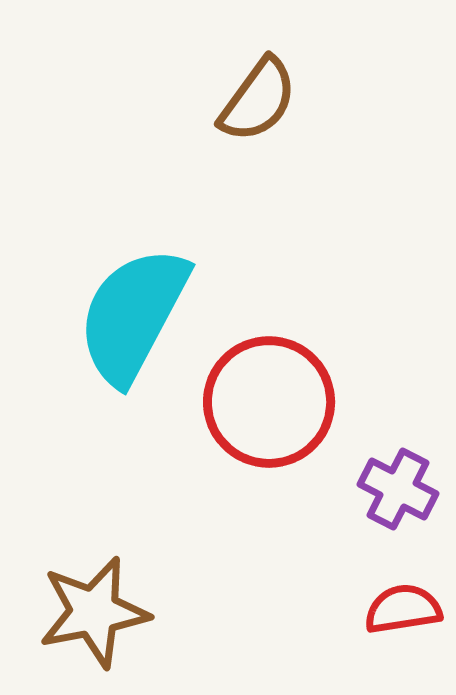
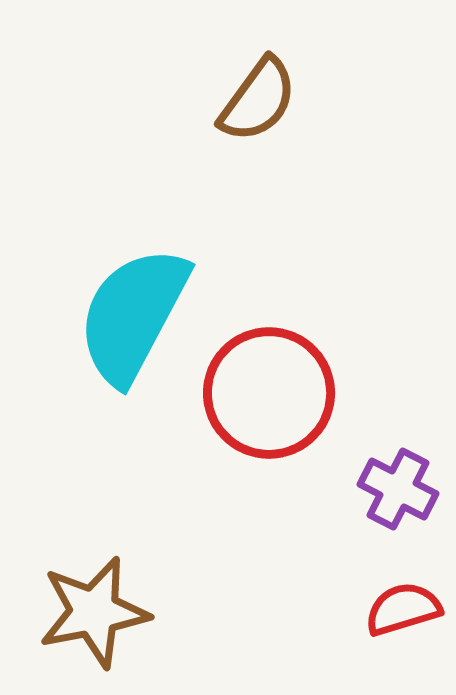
red circle: moved 9 px up
red semicircle: rotated 8 degrees counterclockwise
